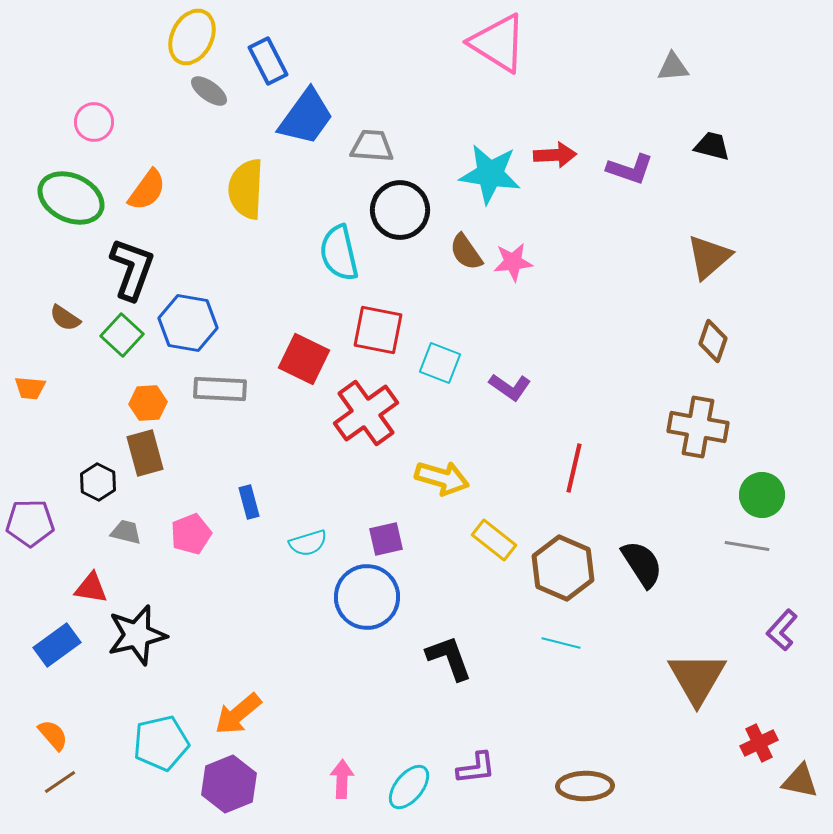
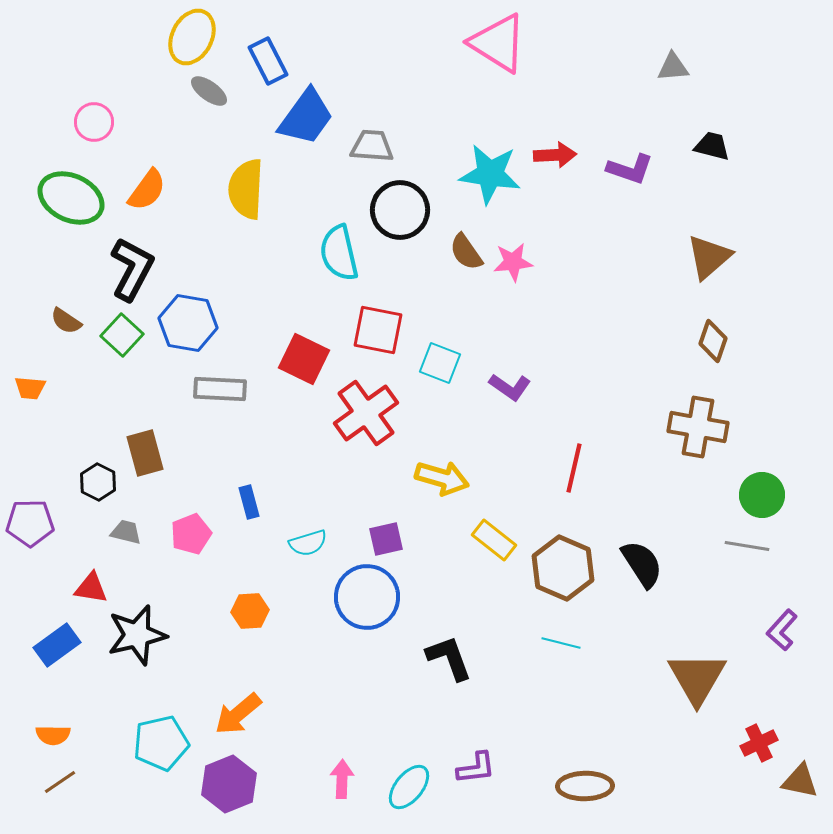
black L-shape at (132, 269): rotated 8 degrees clockwise
brown semicircle at (65, 318): moved 1 px right, 3 px down
orange hexagon at (148, 403): moved 102 px right, 208 px down
orange semicircle at (53, 735): rotated 132 degrees clockwise
